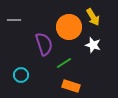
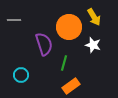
yellow arrow: moved 1 px right
green line: rotated 42 degrees counterclockwise
orange rectangle: rotated 54 degrees counterclockwise
